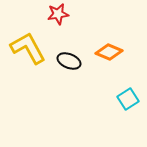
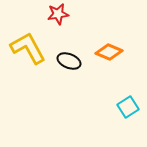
cyan square: moved 8 px down
